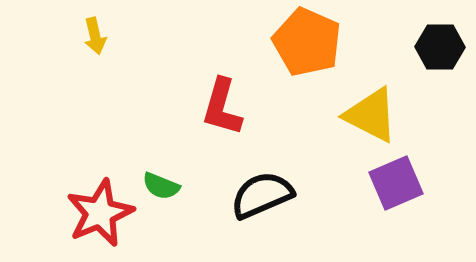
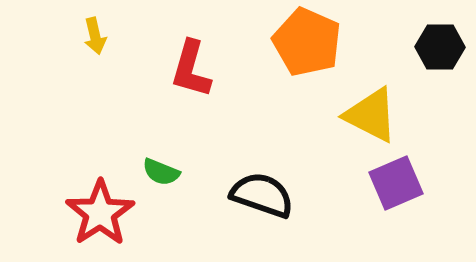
red L-shape: moved 31 px left, 38 px up
green semicircle: moved 14 px up
black semicircle: rotated 42 degrees clockwise
red star: rotated 10 degrees counterclockwise
